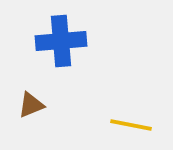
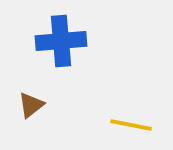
brown triangle: rotated 16 degrees counterclockwise
